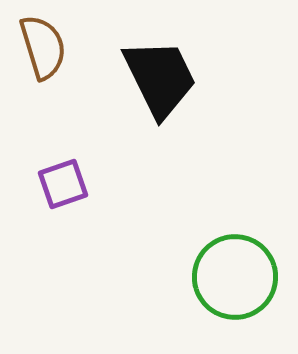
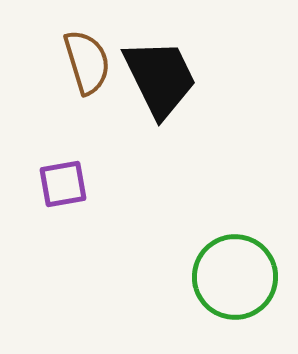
brown semicircle: moved 44 px right, 15 px down
purple square: rotated 9 degrees clockwise
